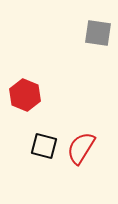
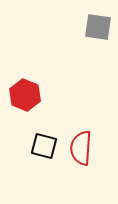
gray square: moved 6 px up
red semicircle: rotated 28 degrees counterclockwise
